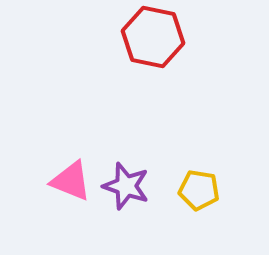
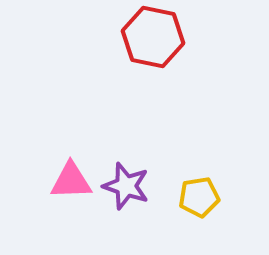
pink triangle: rotated 24 degrees counterclockwise
yellow pentagon: moved 7 px down; rotated 18 degrees counterclockwise
